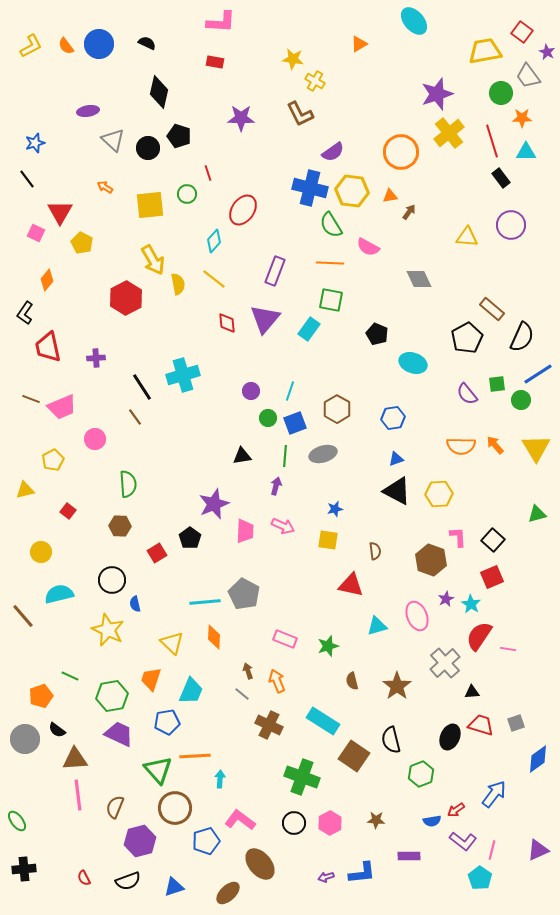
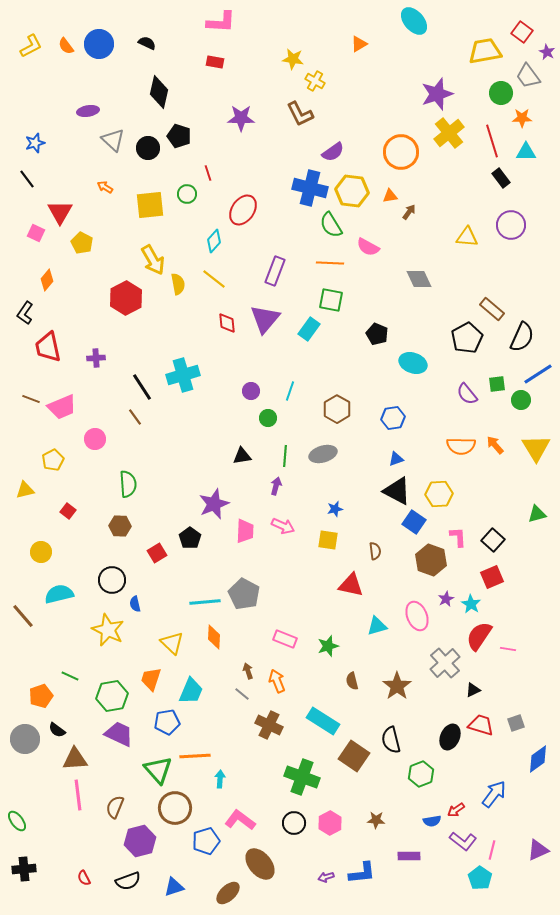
blue square at (295, 423): moved 119 px right, 99 px down; rotated 35 degrees counterclockwise
black triangle at (472, 692): moved 1 px right, 2 px up; rotated 21 degrees counterclockwise
